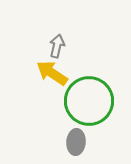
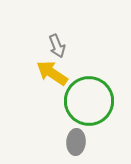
gray arrow: rotated 145 degrees clockwise
